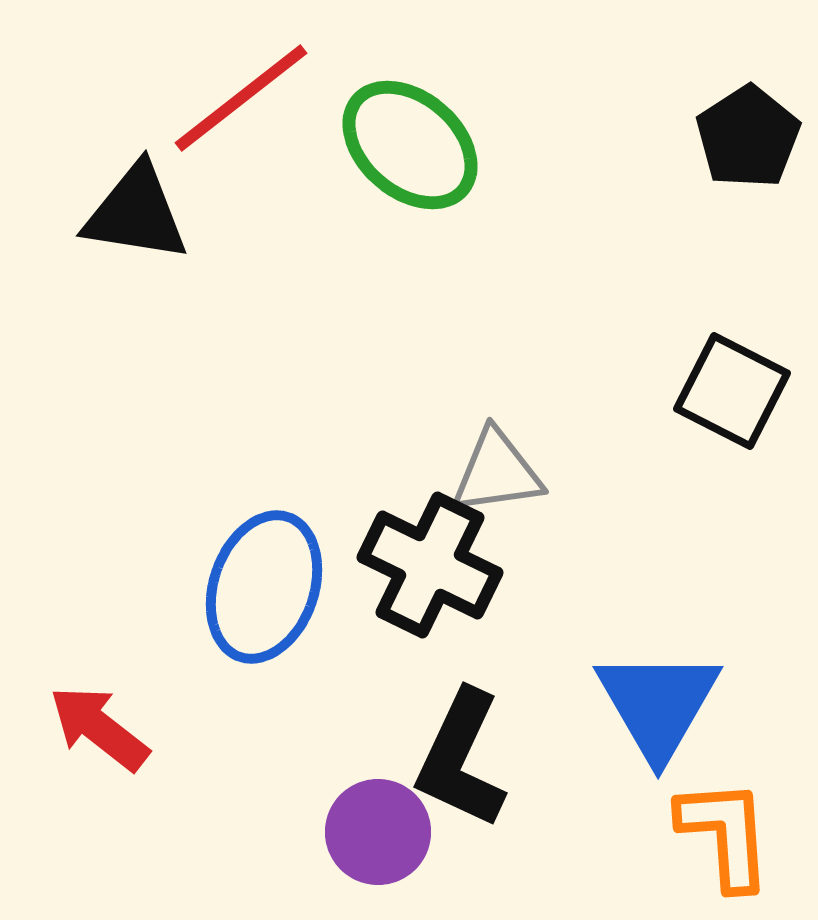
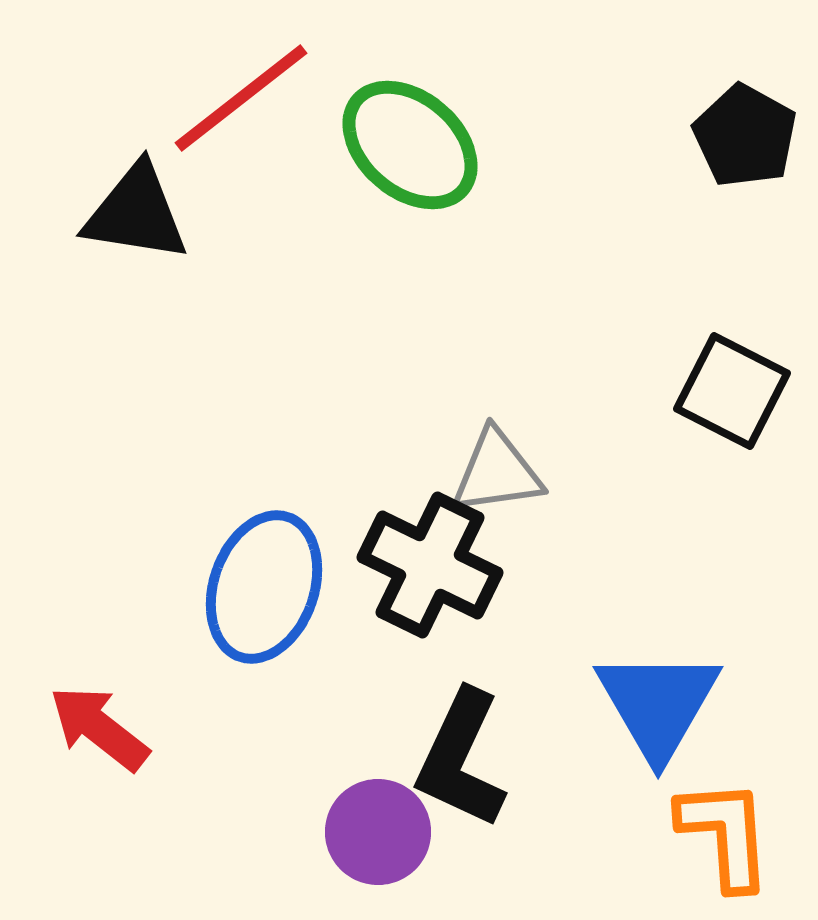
black pentagon: moved 3 px left, 1 px up; rotated 10 degrees counterclockwise
